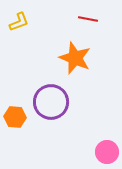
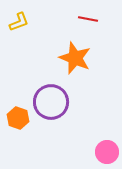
orange hexagon: moved 3 px right, 1 px down; rotated 15 degrees clockwise
